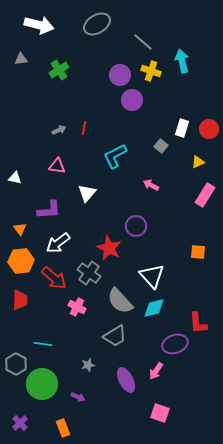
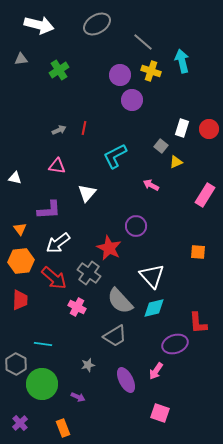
yellow triangle at (198, 162): moved 22 px left
